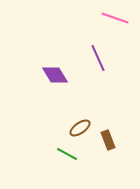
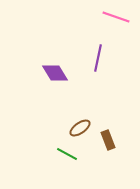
pink line: moved 1 px right, 1 px up
purple line: rotated 36 degrees clockwise
purple diamond: moved 2 px up
